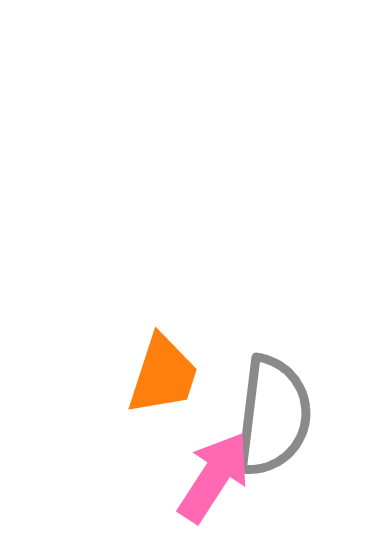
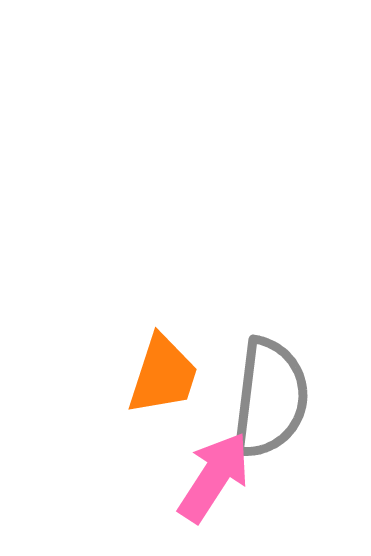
gray semicircle: moved 3 px left, 18 px up
